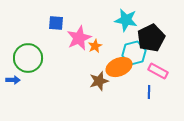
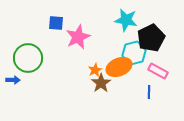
pink star: moved 1 px left, 1 px up
orange star: moved 24 px down
brown star: moved 2 px right, 2 px down; rotated 18 degrees counterclockwise
